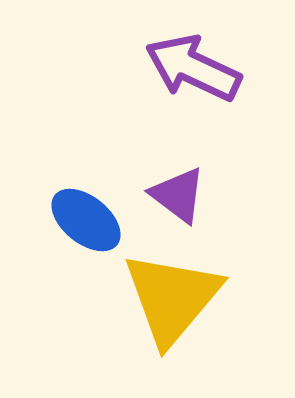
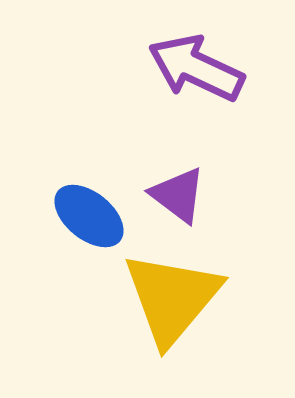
purple arrow: moved 3 px right
blue ellipse: moved 3 px right, 4 px up
